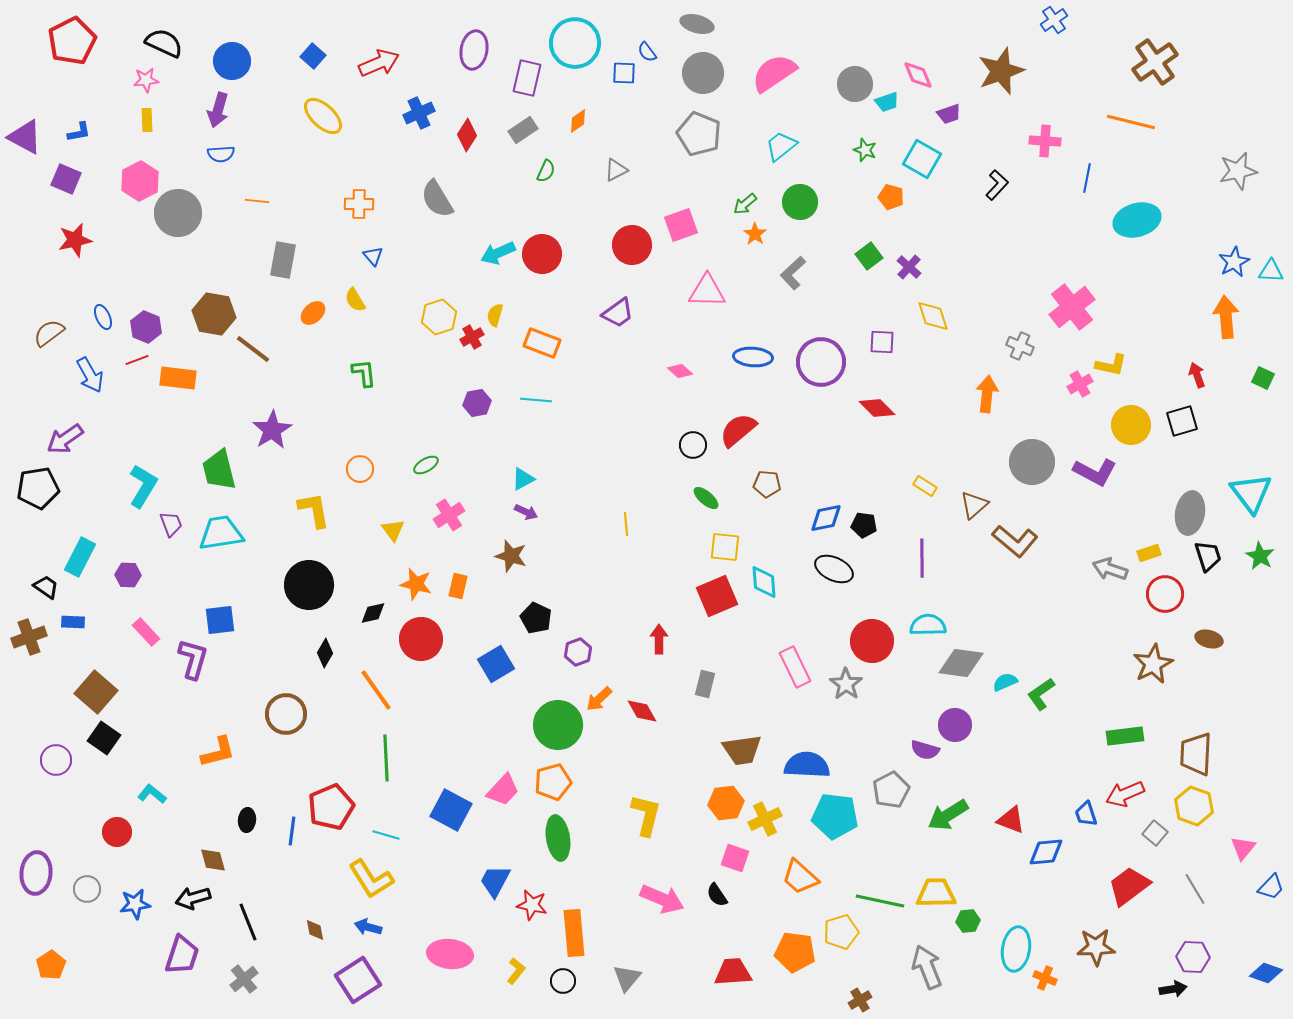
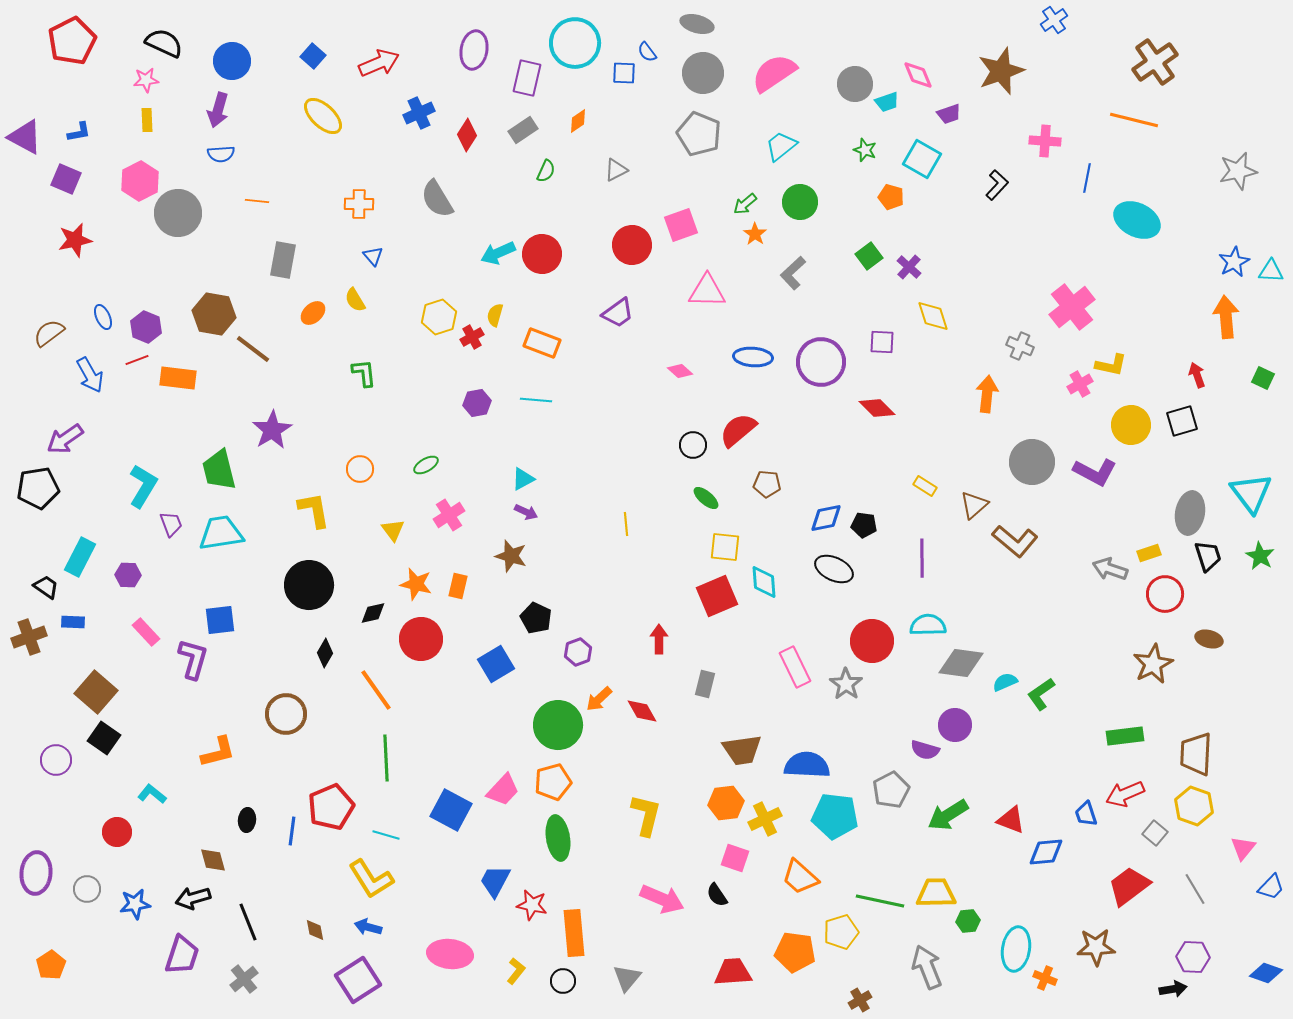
orange line at (1131, 122): moved 3 px right, 2 px up
cyan ellipse at (1137, 220): rotated 42 degrees clockwise
